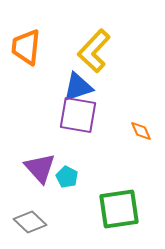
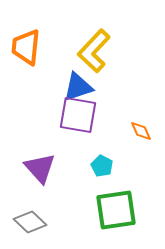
cyan pentagon: moved 35 px right, 11 px up
green square: moved 3 px left, 1 px down
